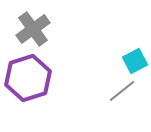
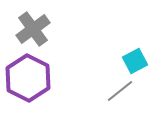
purple hexagon: rotated 15 degrees counterclockwise
gray line: moved 2 px left
